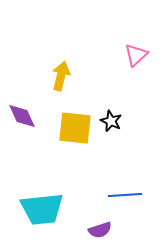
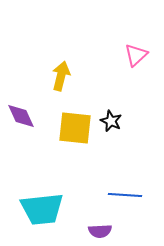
purple diamond: moved 1 px left
blue line: rotated 8 degrees clockwise
purple semicircle: moved 1 px down; rotated 15 degrees clockwise
